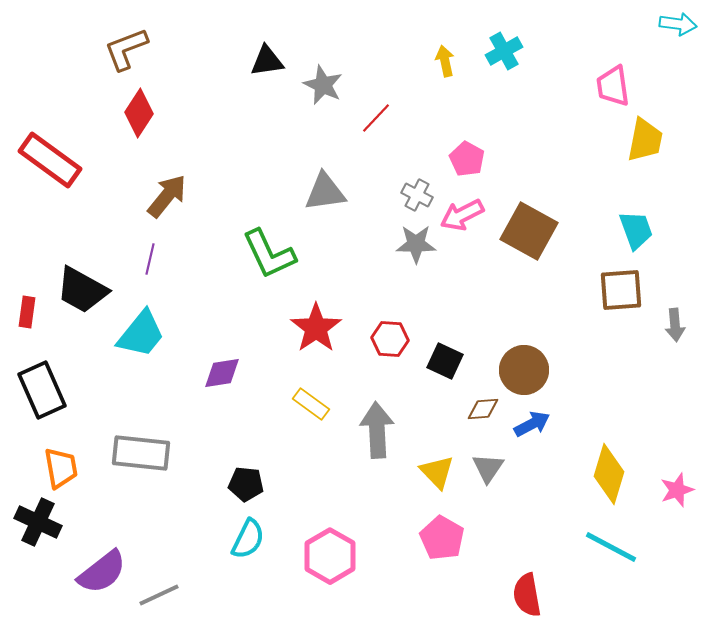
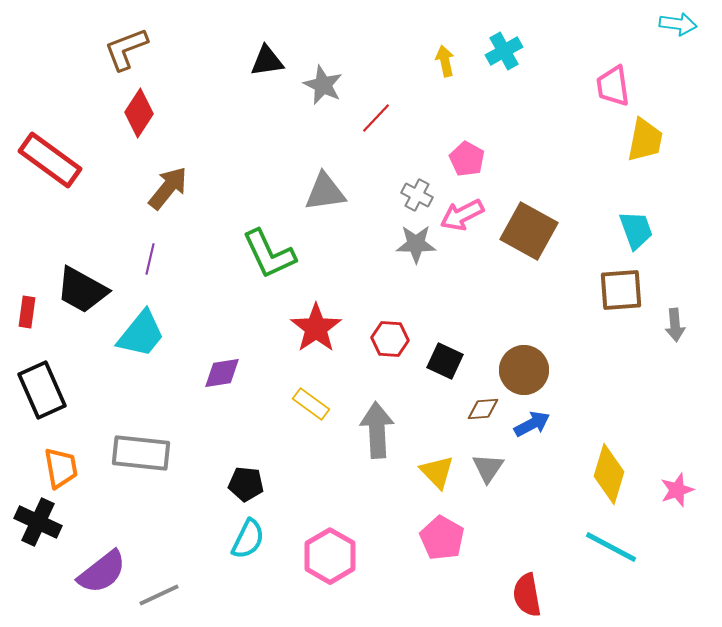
brown arrow at (167, 196): moved 1 px right, 8 px up
